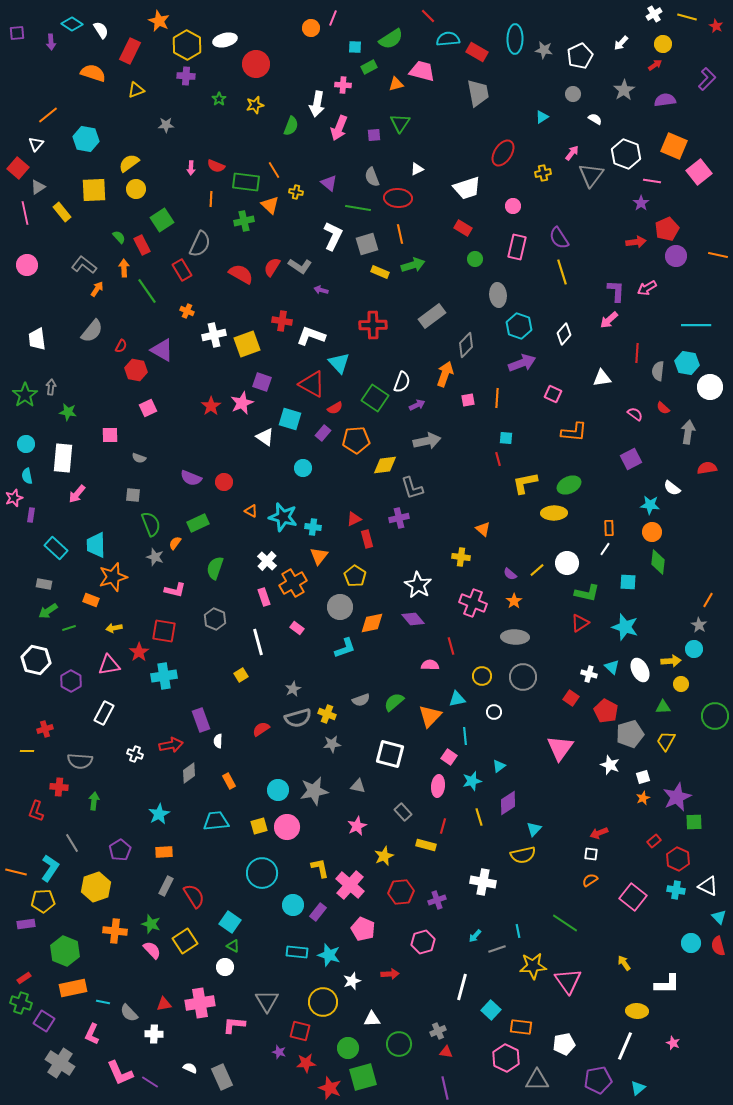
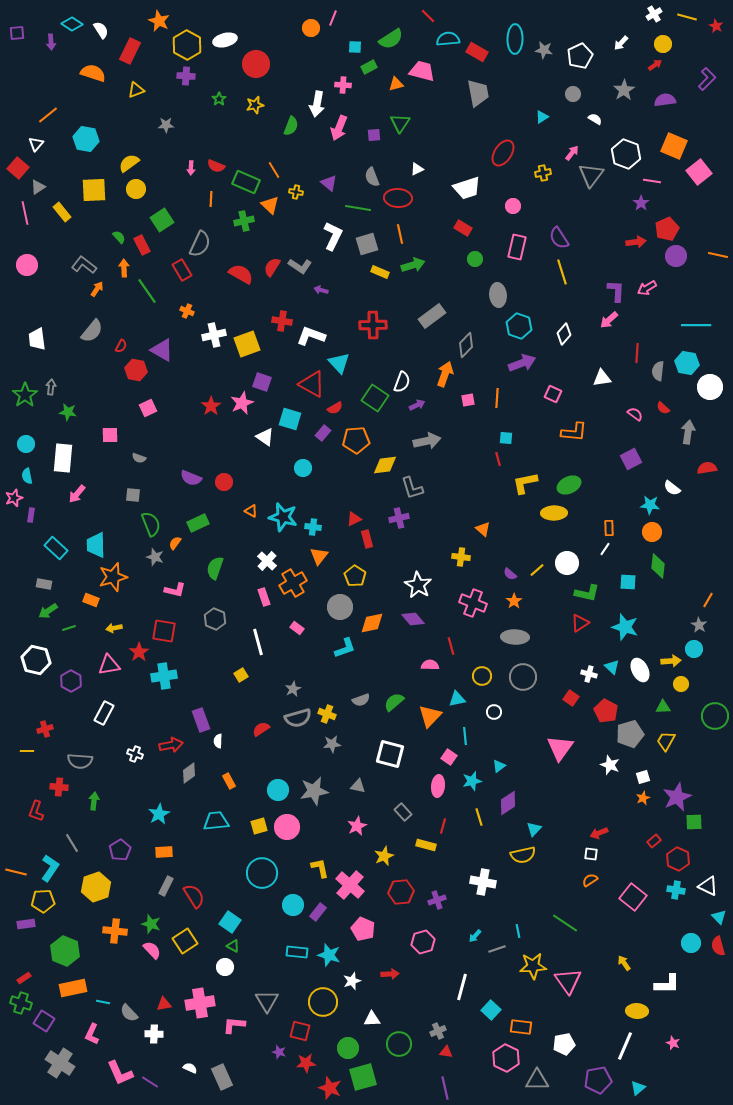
green rectangle at (246, 182): rotated 16 degrees clockwise
green diamond at (658, 562): moved 4 px down
